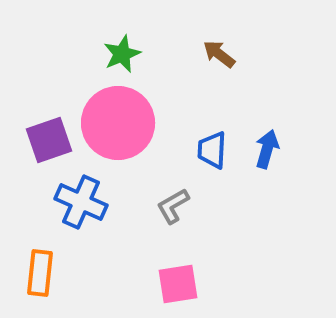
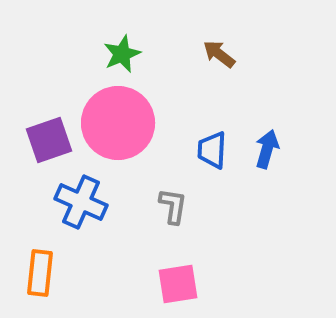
gray L-shape: rotated 129 degrees clockwise
